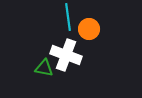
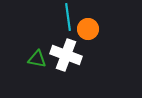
orange circle: moved 1 px left
green triangle: moved 7 px left, 9 px up
